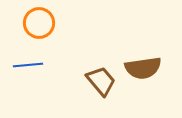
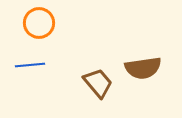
blue line: moved 2 px right
brown trapezoid: moved 3 px left, 2 px down
